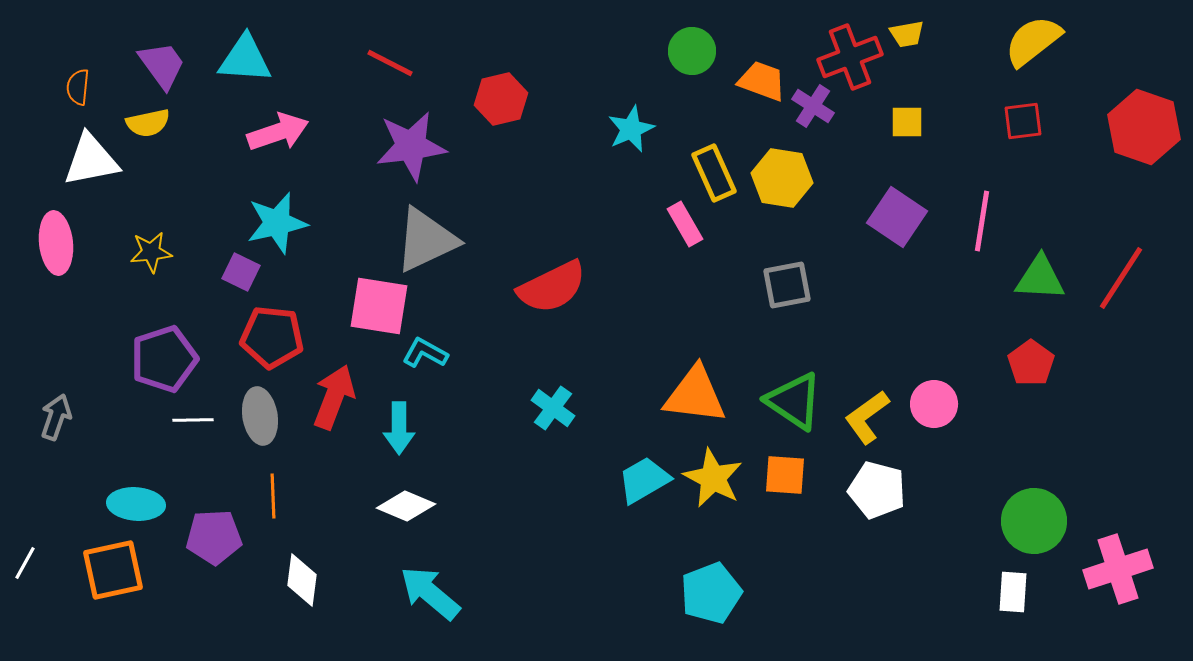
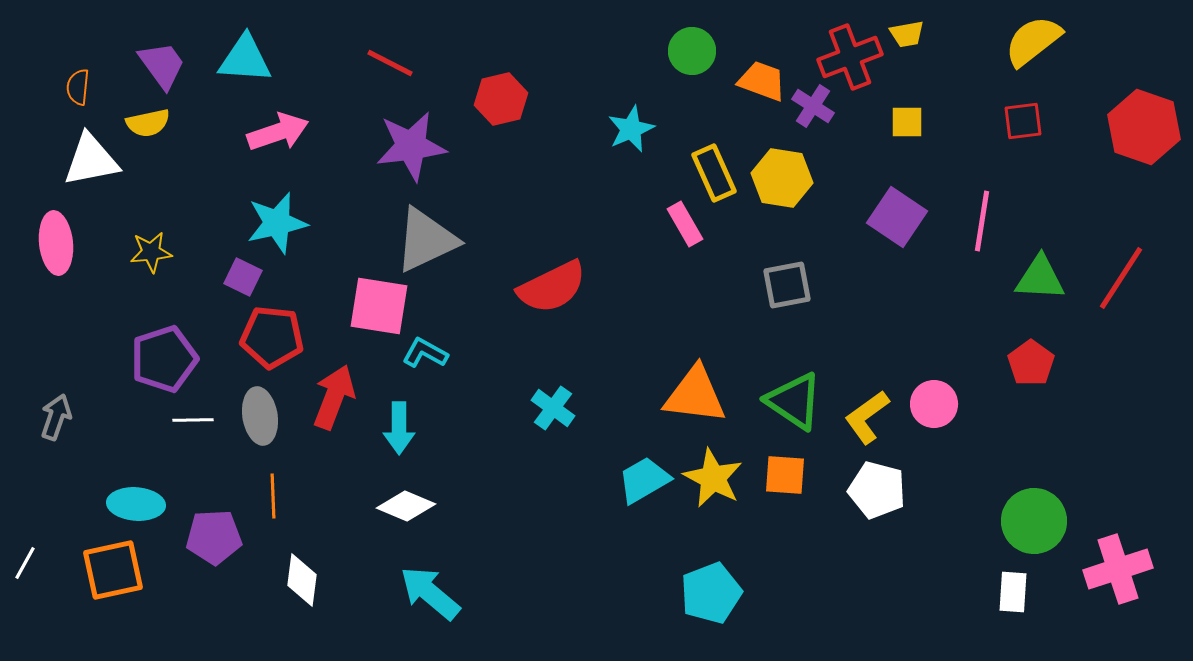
purple square at (241, 272): moved 2 px right, 5 px down
